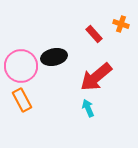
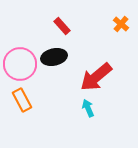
orange cross: rotated 21 degrees clockwise
red rectangle: moved 32 px left, 8 px up
pink circle: moved 1 px left, 2 px up
